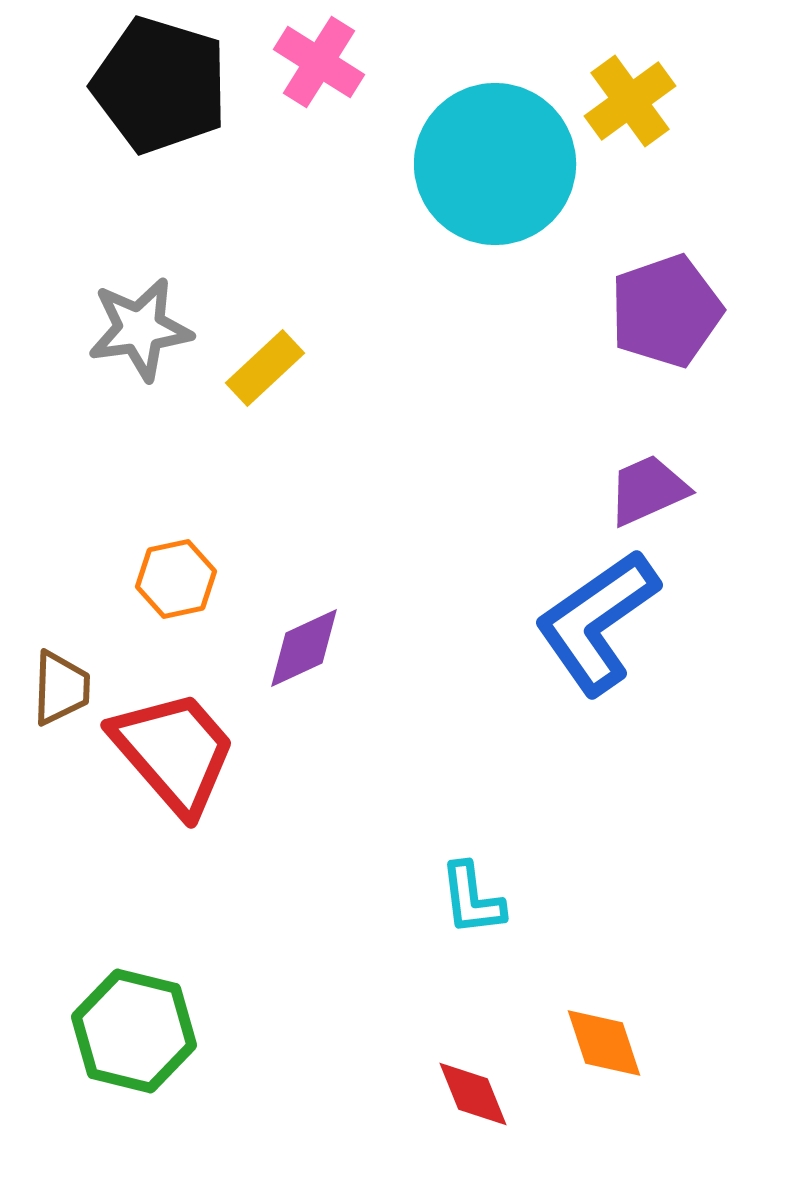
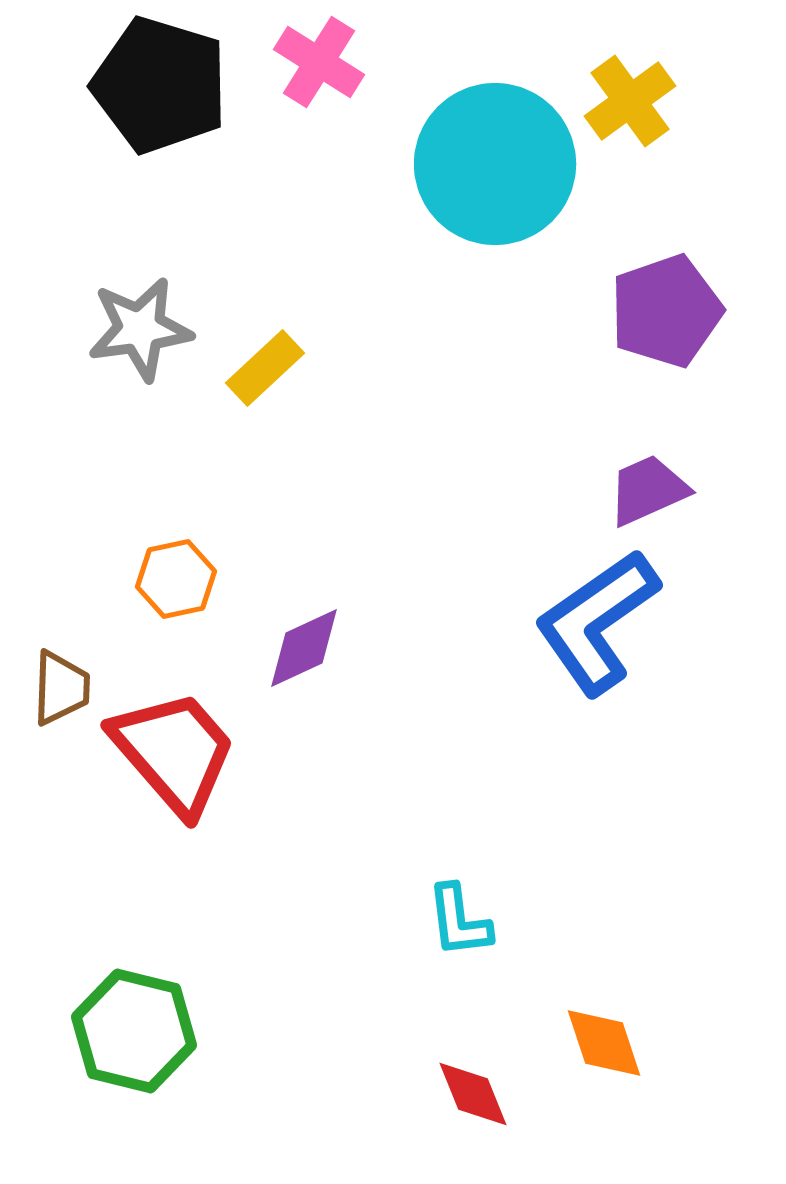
cyan L-shape: moved 13 px left, 22 px down
